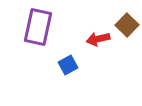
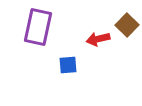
blue square: rotated 24 degrees clockwise
